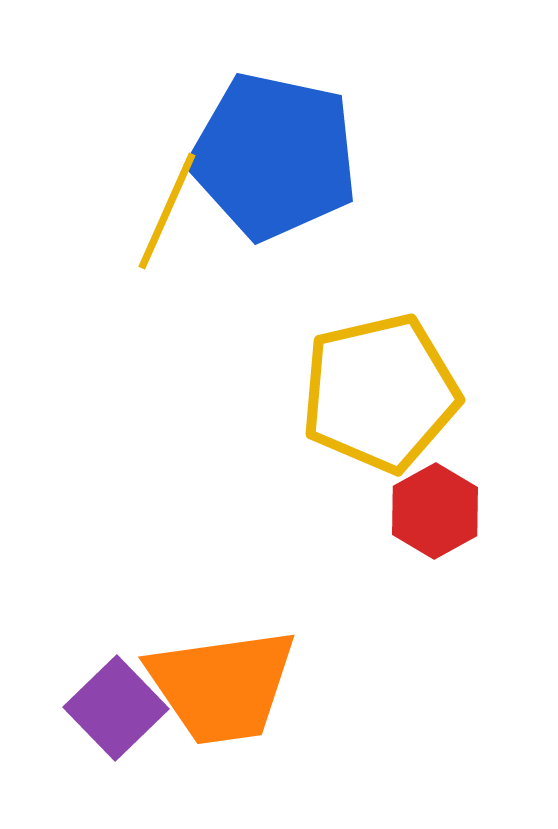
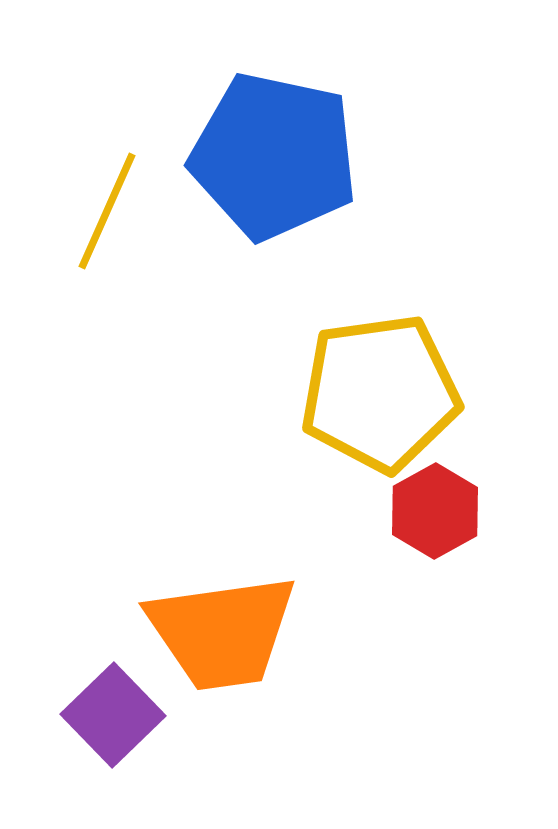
yellow line: moved 60 px left
yellow pentagon: rotated 5 degrees clockwise
orange trapezoid: moved 54 px up
purple square: moved 3 px left, 7 px down
